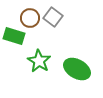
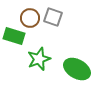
gray square: rotated 18 degrees counterclockwise
green star: moved 2 px up; rotated 20 degrees clockwise
